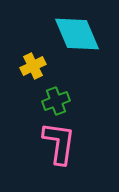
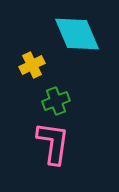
yellow cross: moved 1 px left, 1 px up
pink L-shape: moved 6 px left
